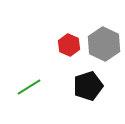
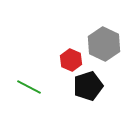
red hexagon: moved 2 px right, 15 px down
green line: rotated 60 degrees clockwise
